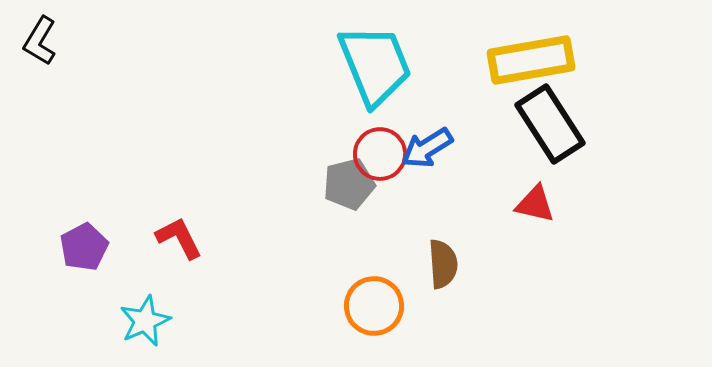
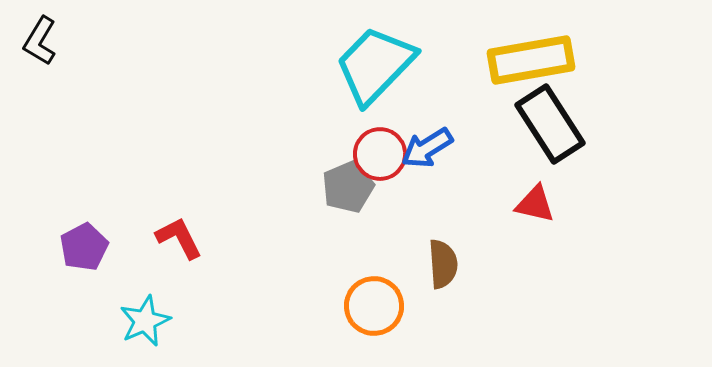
cyan trapezoid: rotated 114 degrees counterclockwise
gray pentagon: moved 1 px left, 3 px down; rotated 9 degrees counterclockwise
